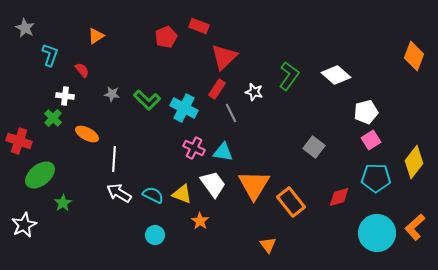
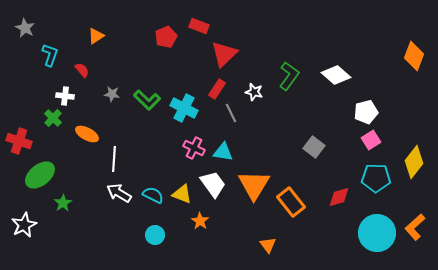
red triangle at (224, 57): moved 3 px up
